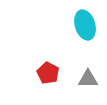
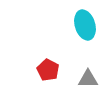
red pentagon: moved 3 px up
